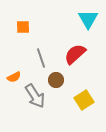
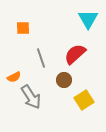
orange square: moved 1 px down
brown circle: moved 8 px right
gray arrow: moved 4 px left, 1 px down
